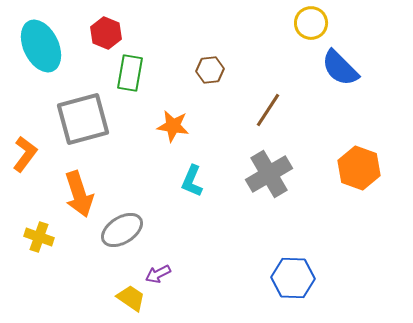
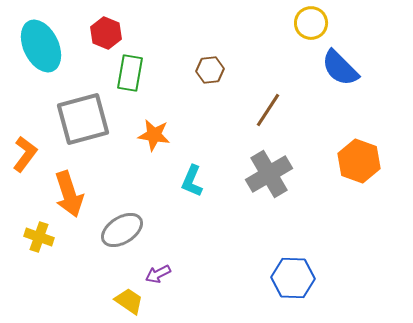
orange star: moved 19 px left, 9 px down
orange hexagon: moved 7 px up
orange arrow: moved 10 px left
yellow trapezoid: moved 2 px left, 3 px down
